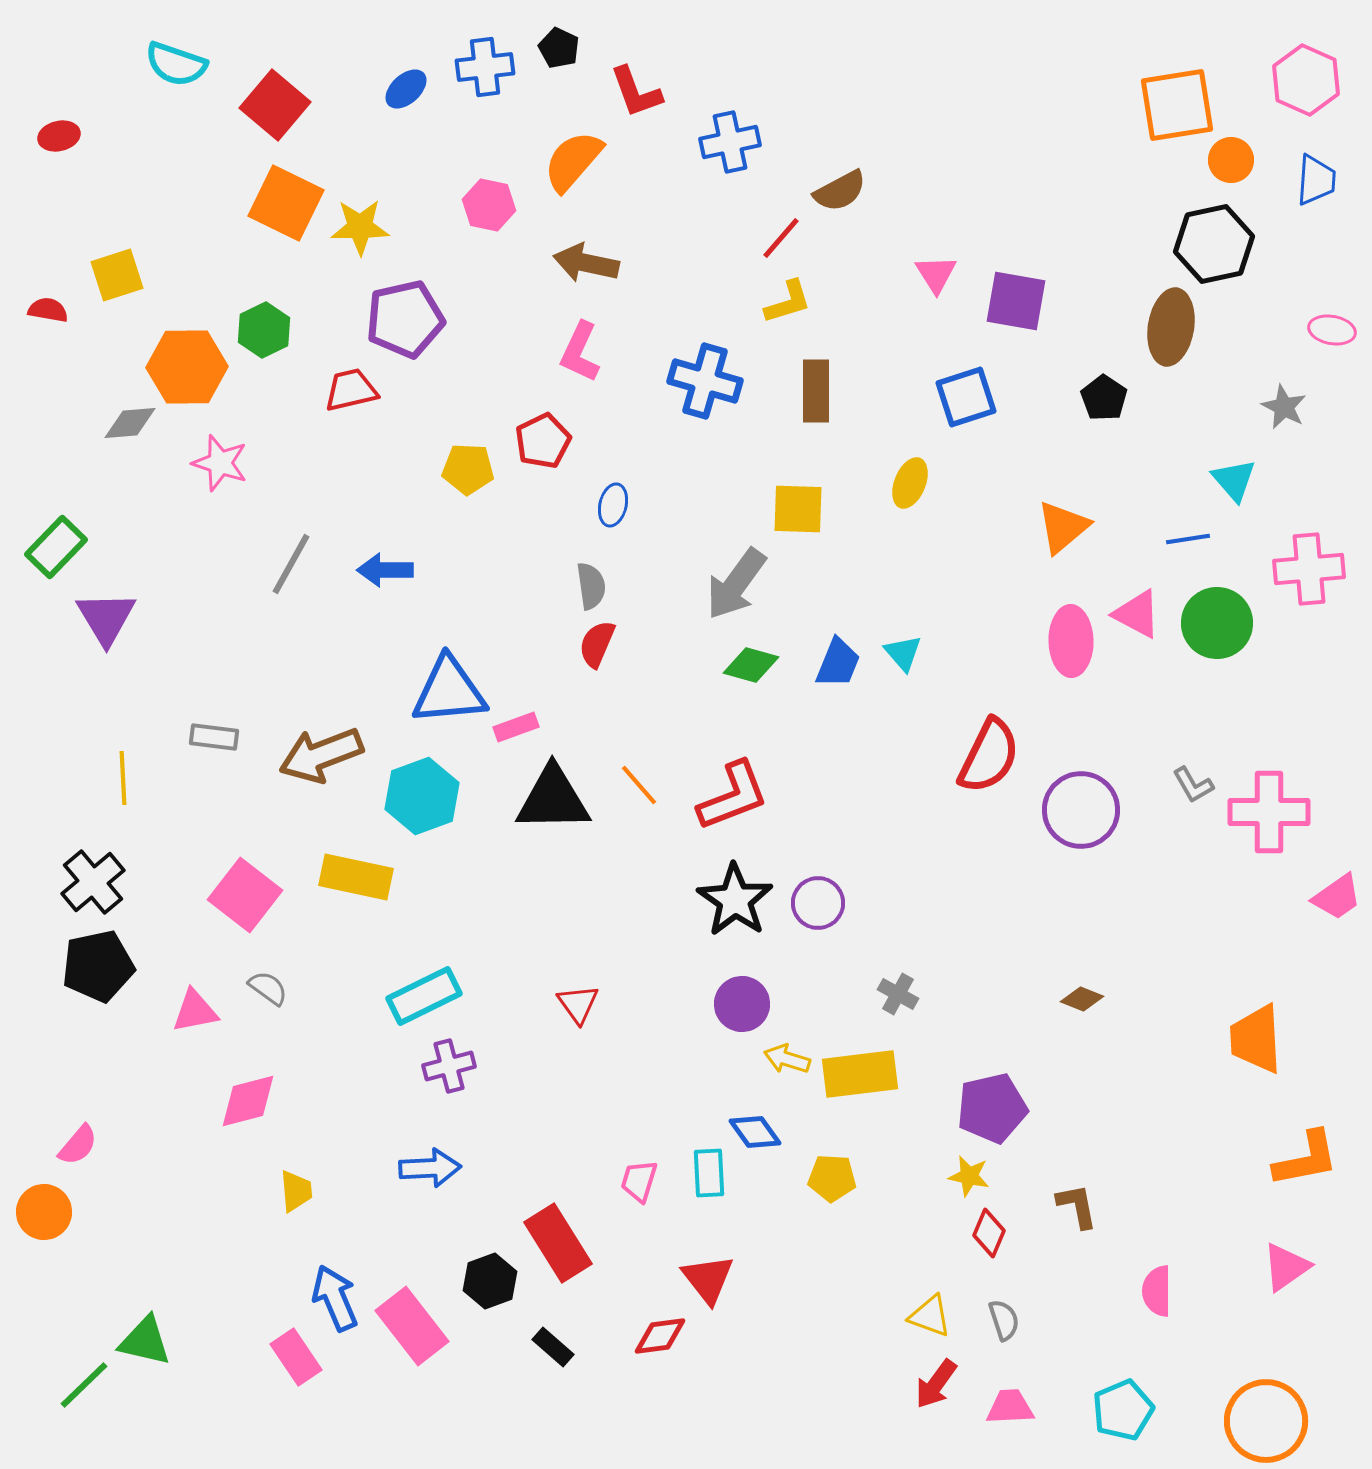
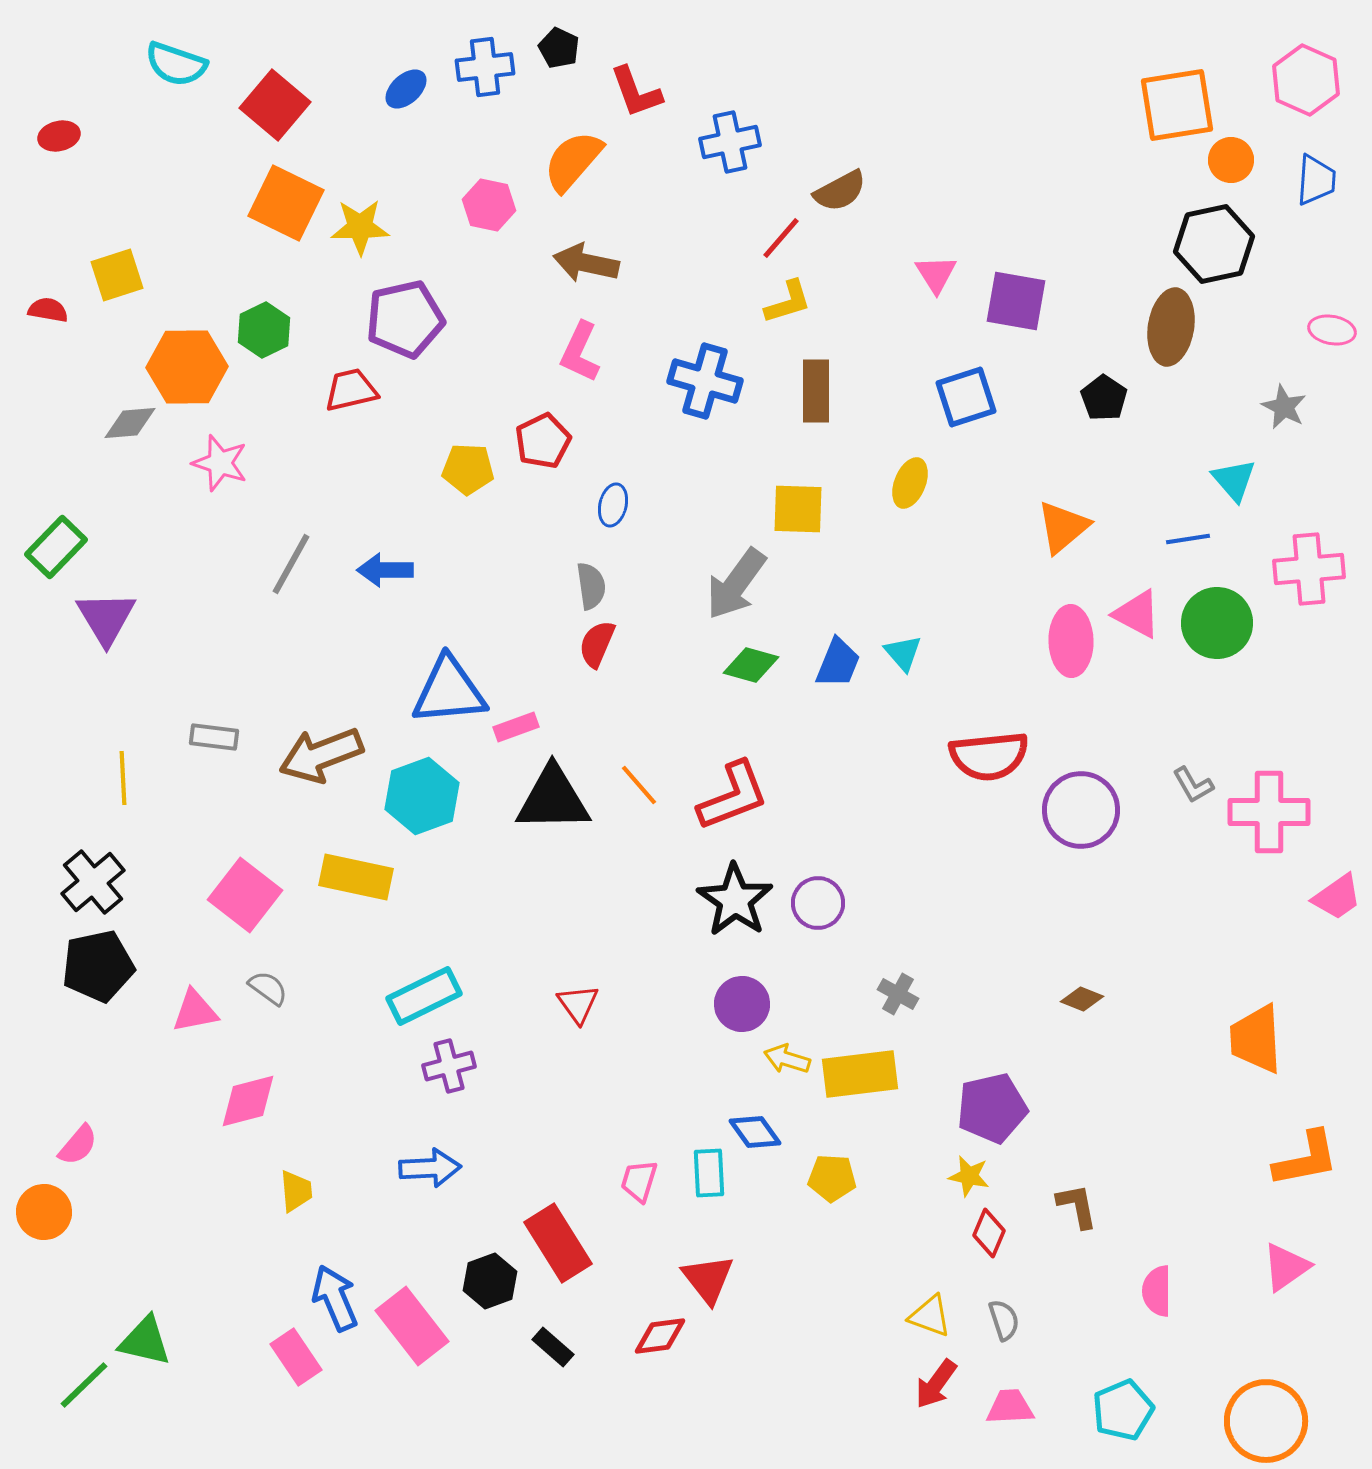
red semicircle at (989, 756): rotated 58 degrees clockwise
